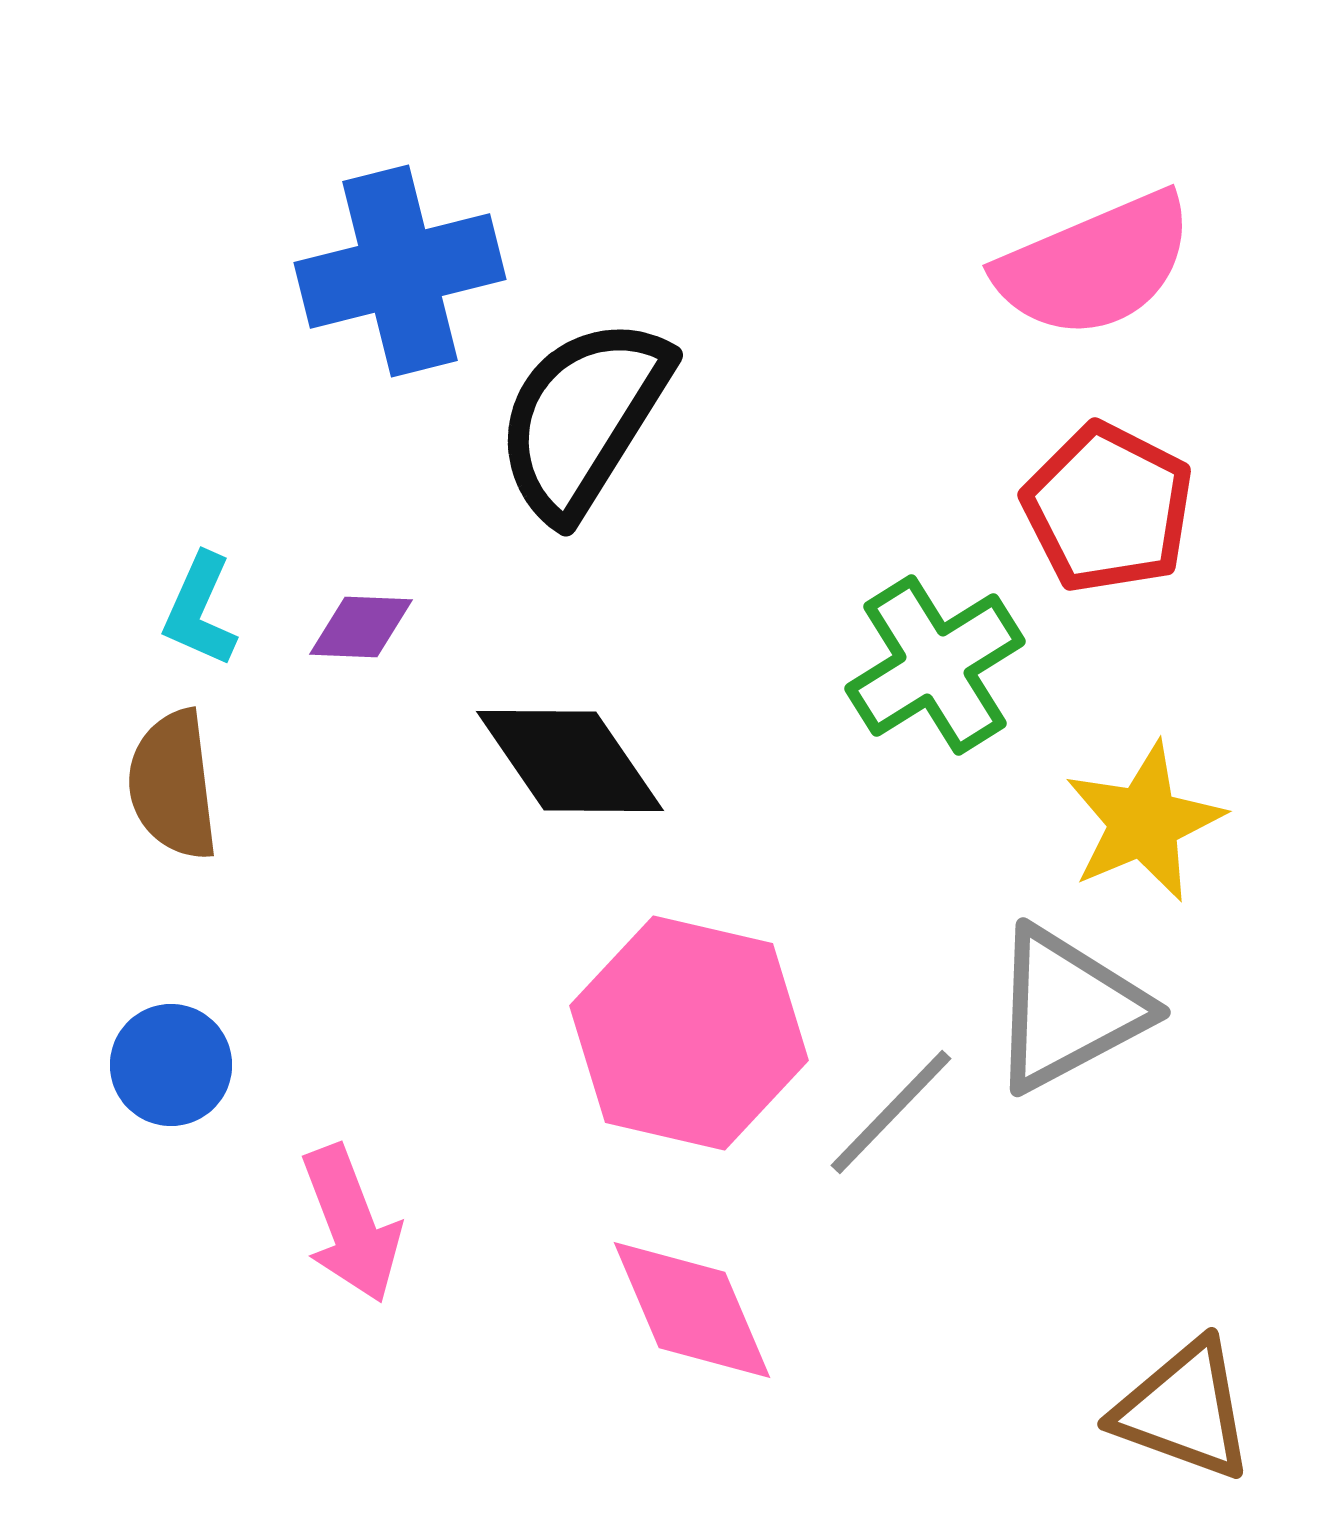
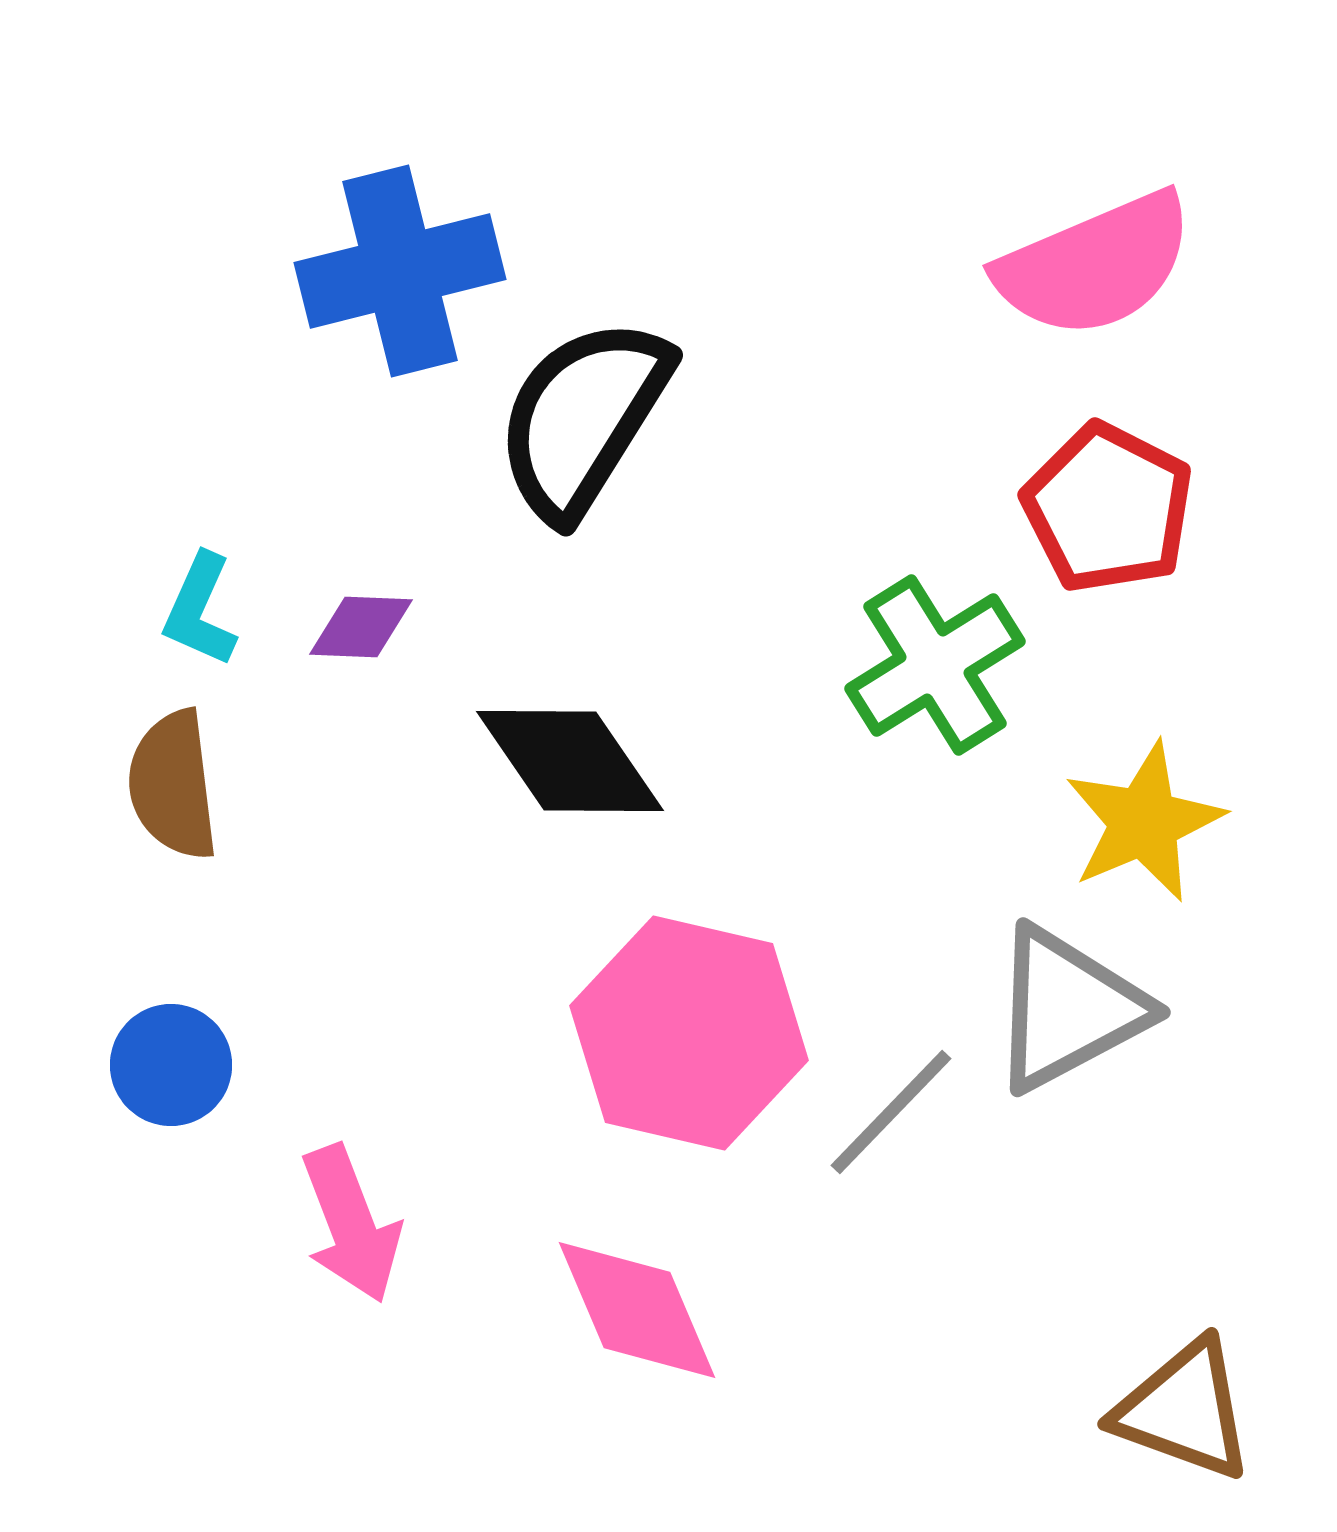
pink diamond: moved 55 px left
